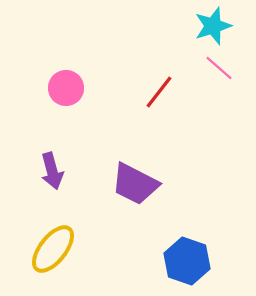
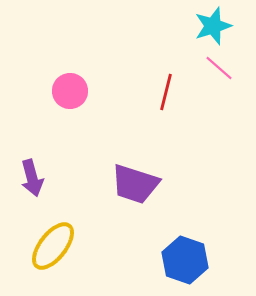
pink circle: moved 4 px right, 3 px down
red line: moved 7 px right; rotated 24 degrees counterclockwise
purple arrow: moved 20 px left, 7 px down
purple trapezoid: rotated 9 degrees counterclockwise
yellow ellipse: moved 3 px up
blue hexagon: moved 2 px left, 1 px up
